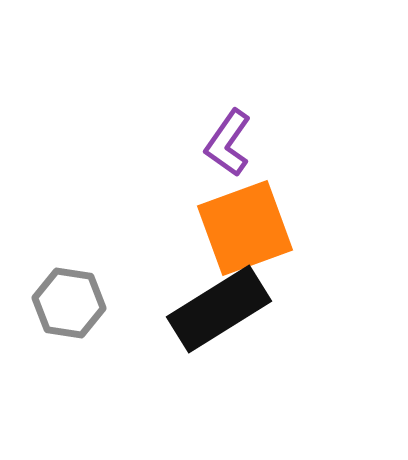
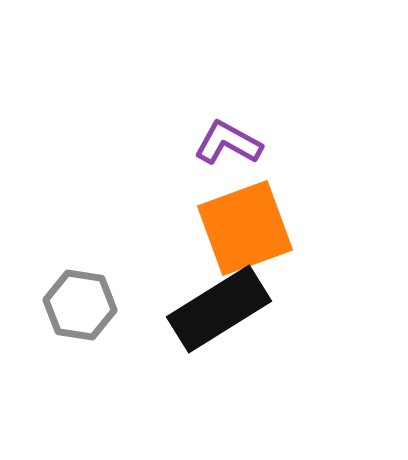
purple L-shape: rotated 84 degrees clockwise
gray hexagon: moved 11 px right, 2 px down
